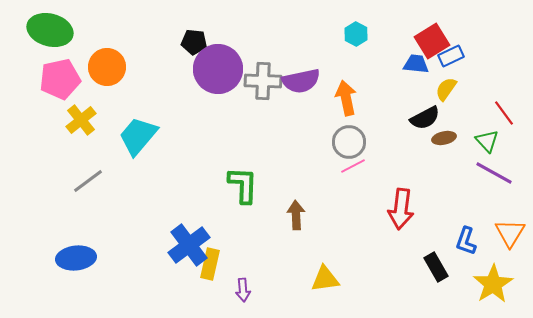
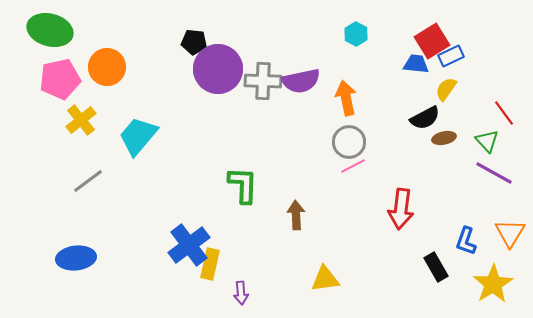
purple arrow: moved 2 px left, 3 px down
